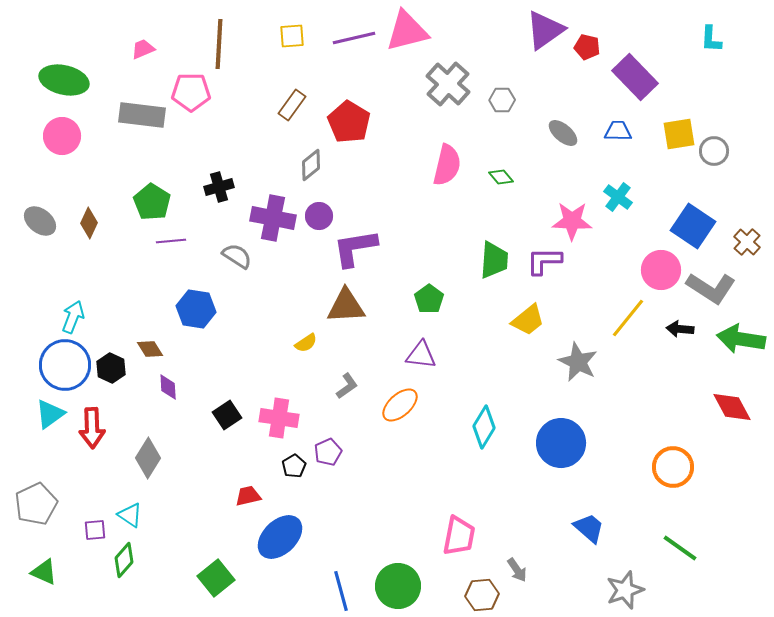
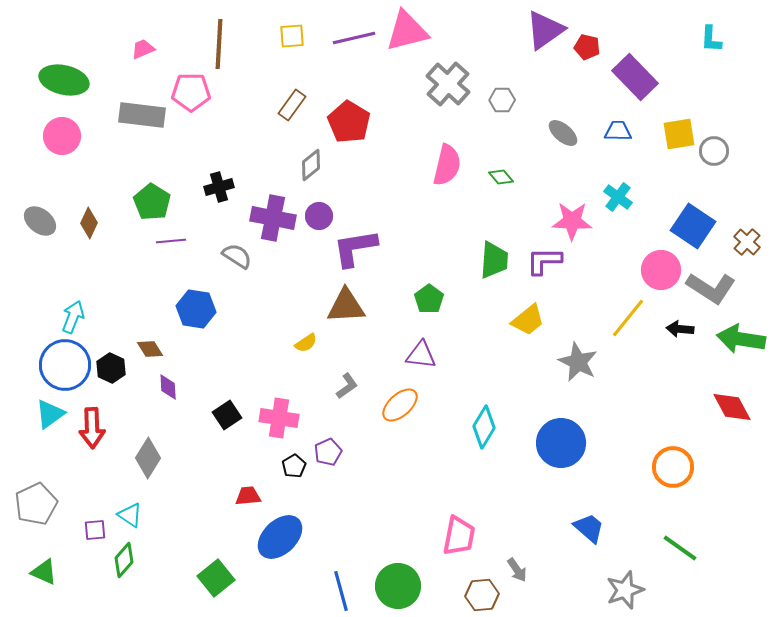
red trapezoid at (248, 496): rotated 8 degrees clockwise
